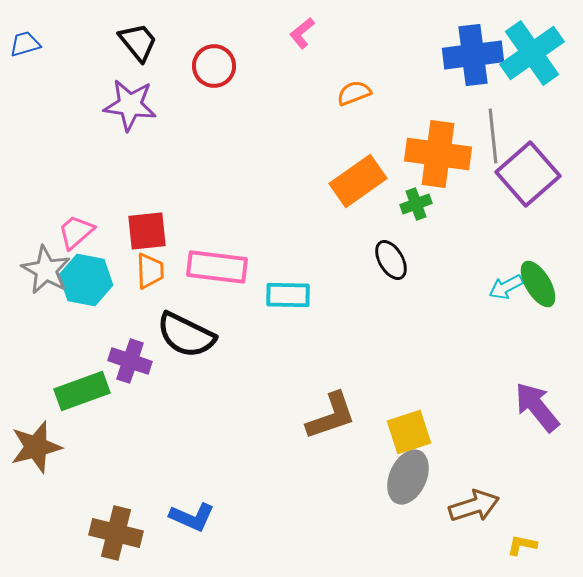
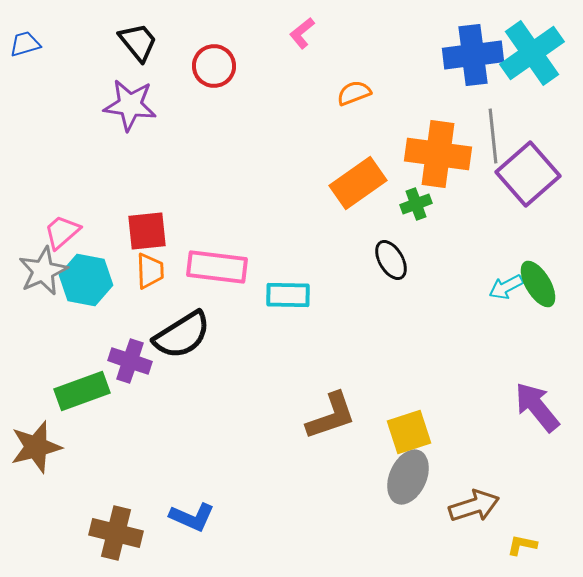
orange rectangle: moved 2 px down
pink trapezoid: moved 14 px left
gray star: moved 3 px left, 1 px down; rotated 18 degrees clockwise
black semicircle: moved 4 px left; rotated 58 degrees counterclockwise
